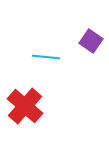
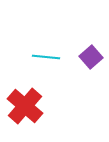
purple square: moved 16 px down; rotated 15 degrees clockwise
